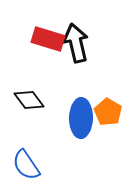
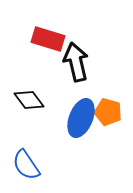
black arrow: moved 19 px down
orange pentagon: rotated 16 degrees counterclockwise
blue ellipse: rotated 21 degrees clockwise
